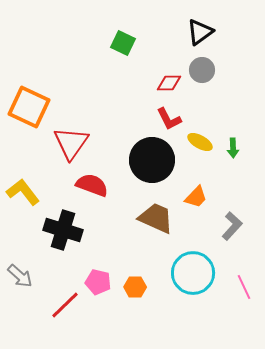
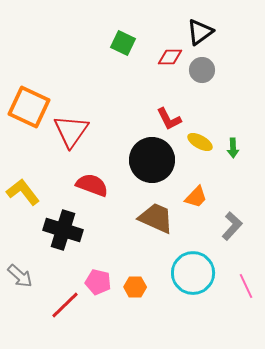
red diamond: moved 1 px right, 26 px up
red triangle: moved 12 px up
pink line: moved 2 px right, 1 px up
